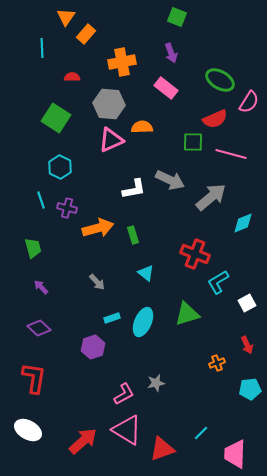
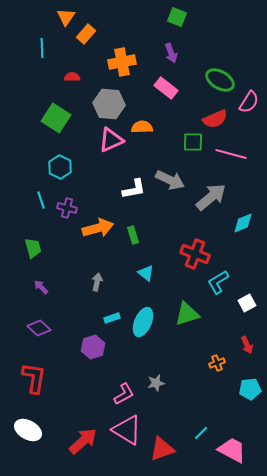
gray arrow at (97, 282): rotated 126 degrees counterclockwise
pink trapezoid at (235, 454): moved 3 px left, 4 px up; rotated 116 degrees clockwise
